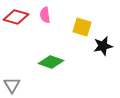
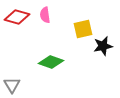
red diamond: moved 1 px right
yellow square: moved 1 px right, 2 px down; rotated 30 degrees counterclockwise
